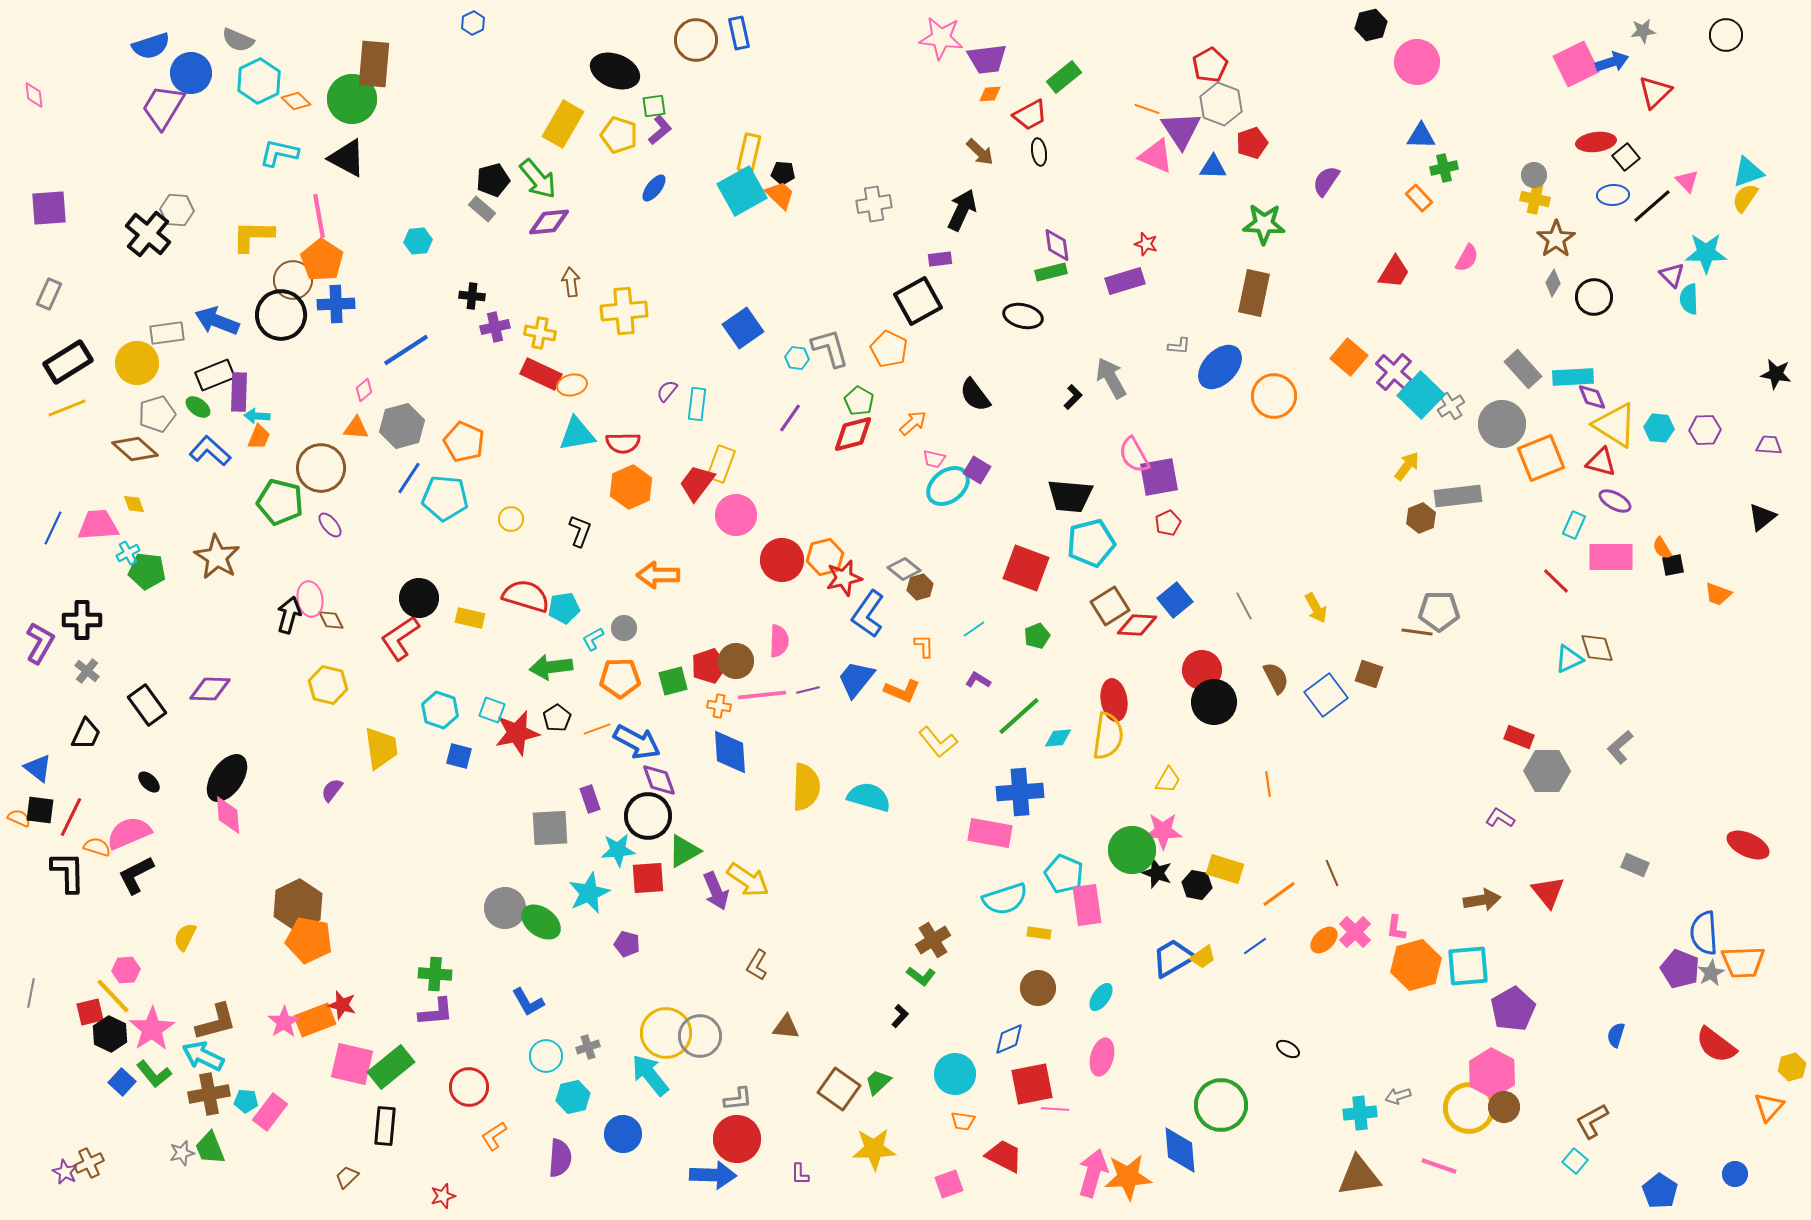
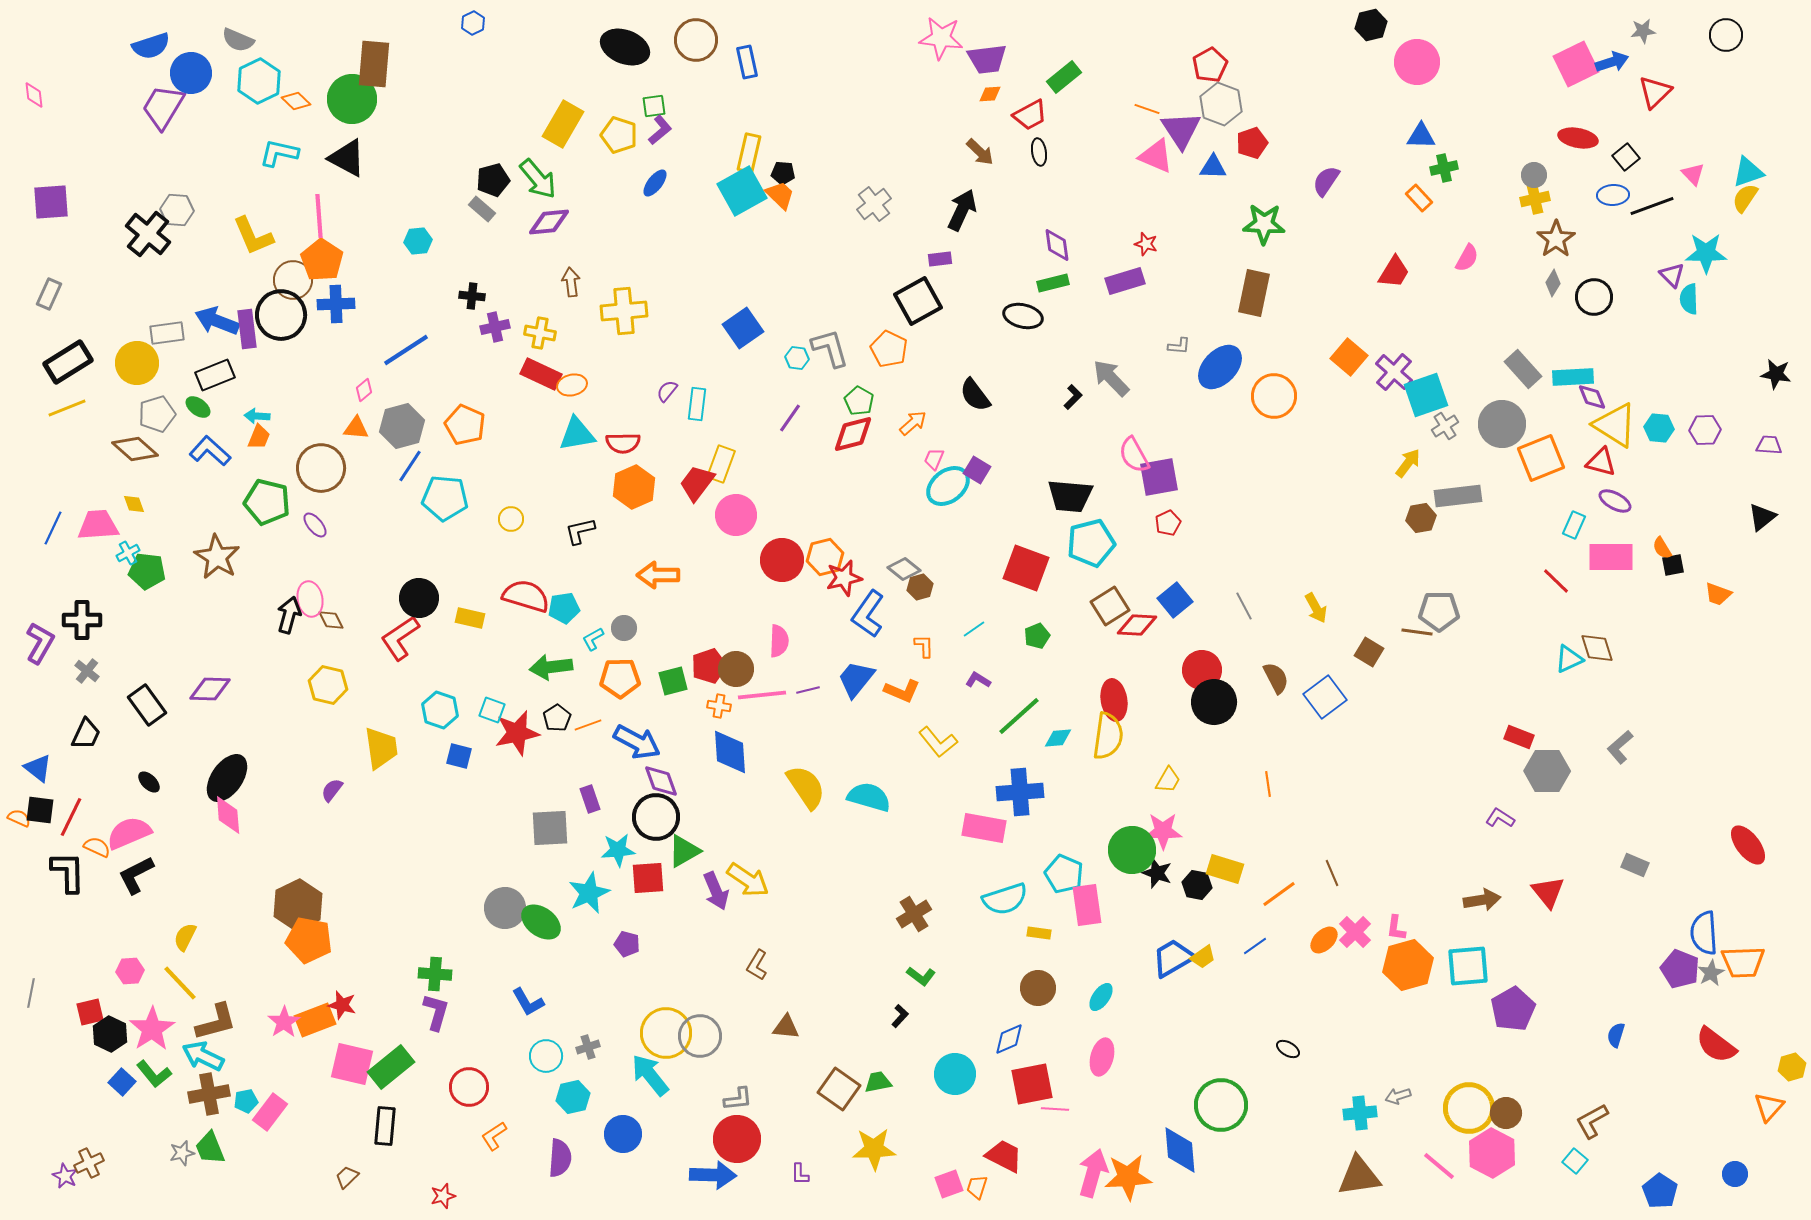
blue rectangle at (739, 33): moved 8 px right, 29 px down
black ellipse at (615, 71): moved 10 px right, 24 px up
red ellipse at (1596, 142): moved 18 px left, 4 px up; rotated 18 degrees clockwise
pink triangle at (1687, 181): moved 6 px right, 7 px up
blue ellipse at (654, 188): moved 1 px right, 5 px up
yellow cross at (1535, 199): rotated 24 degrees counterclockwise
gray cross at (874, 204): rotated 28 degrees counterclockwise
black line at (1652, 206): rotated 21 degrees clockwise
purple square at (49, 208): moved 2 px right, 6 px up
pink line at (319, 216): rotated 6 degrees clockwise
yellow L-shape at (253, 236): rotated 114 degrees counterclockwise
green rectangle at (1051, 272): moved 2 px right, 11 px down
gray arrow at (1111, 378): rotated 15 degrees counterclockwise
purple rectangle at (239, 392): moved 8 px right, 63 px up; rotated 9 degrees counterclockwise
cyan square at (1421, 395): moved 5 px right; rotated 27 degrees clockwise
gray cross at (1451, 406): moved 6 px left, 20 px down
orange pentagon at (464, 442): moved 1 px right, 17 px up
pink trapezoid at (934, 459): rotated 100 degrees clockwise
yellow arrow at (1407, 466): moved 1 px right, 3 px up
blue line at (409, 478): moved 1 px right, 12 px up
orange hexagon at (631, 487): moved 3 px right
green pentagon at (280, 502): moved 13 px left
brown hexagon at (1421, 518): rotated 12 degrees clockwise
purple ellipse at (330, 525): moved 15 px left
black L-shape at (580, 531): rotated 124 degrees counterclockwise
brown circle at (736, 661): moved 8 px down
brown square at (1369, 674): moved 22 px up; rotated 12 degrees clockwise
blue square at (1326, 695): moved 1 px left, 2 px down
orange line at (597, 729): moved 9 px left, 4 px up
purple diamond at (659, 780): moved 2 px right, 1 px down
yellow semicircle at (806, 787): rotated 36 degrees counterclockwise
black circle at (648, 816): moved 8 px right, 1 px down
pink rectangle at (990, 833): moved 6 px left, 5 px up
red ellipse at (1748, 845): rotated 27 degrees clockwise
orange semicircle at (97, 847): rotated 8 degrees clockwise
brown cross at (933, 940): moved 19 px left, 26 px up
orange hexagon at (1416, 965): moved 8 px left
pink hexagon at (126, 970): moved 4 px right, 1 px down
yellow line at (113, 996): moved 67 px right, 13 px up
purple L-shape at (436, 1012): rotated 69 degrees counterclockwise
pink hexagon at (1492, 1073): moved 80 px down
green trapezoid at (878, 1082): rotated 32 degrees clockwise
cyan pentagon at (246, 1101): rotated 15 degrees counterclockwise
brown circle at (1504, 1107): moved 2 px right, 6 px down
orange trapezoid at (963, 1121): moved 14 px right, 66 px down; rotated 100 degrees clockwise
pink line at (1439, 1166): rotated 21 degrees clockwise
purple star at (65, 1172): moved 4 px down
